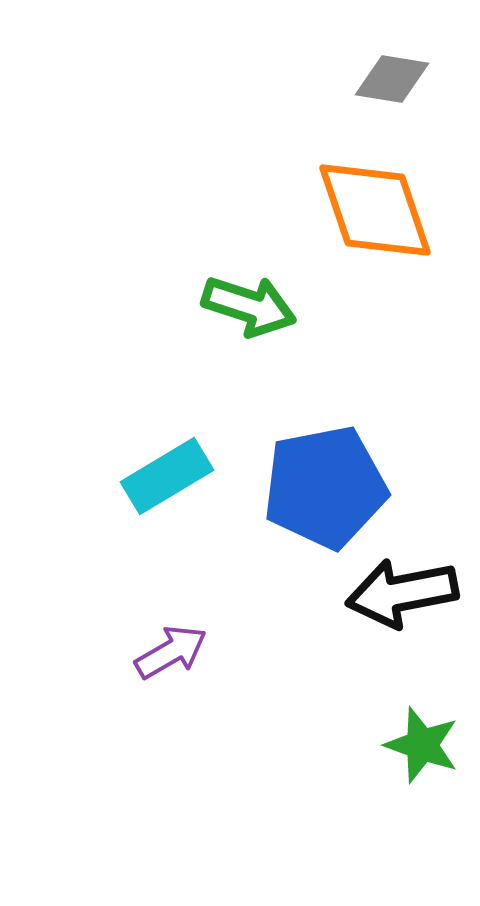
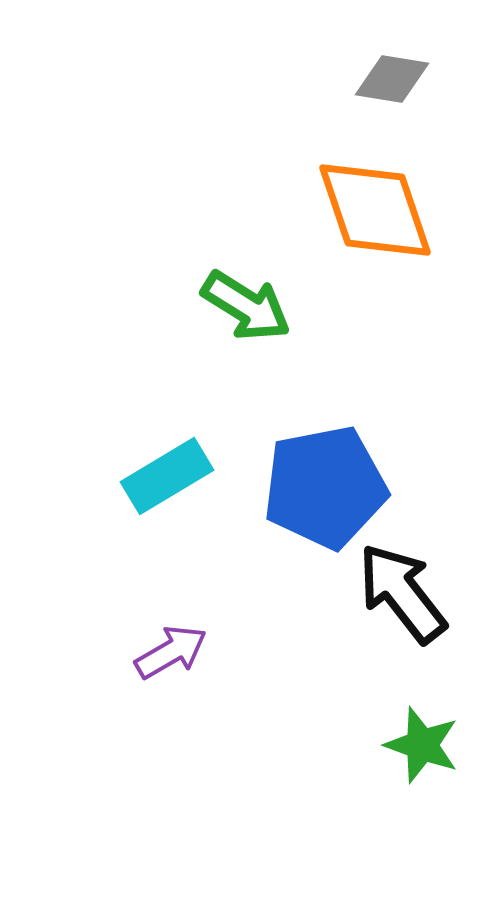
green arrow: moved 3 px left; rotated 14 degrees clockwise
black arrow: rotated 63 degrees clockwise
